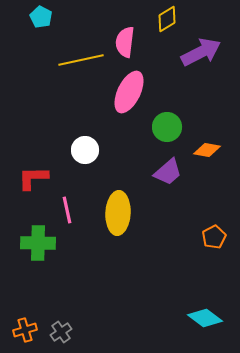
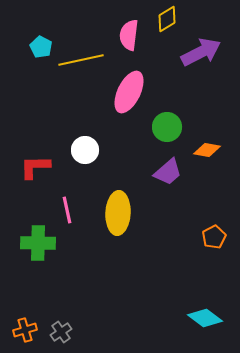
cyan pentagon: moved 30 px down
pink semicircle: moved 4 px right, 7 px up
red L-shape: moved 2 px right, 11 px up
